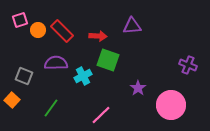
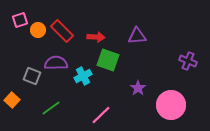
purple triangle: moved 5 px right, 10 px down
red arrow: moved 2 px left, 1 px down
purple cross: moved 4 px up
gray square: moved 8 px right
green line: rotated 18 degrees clockwise
